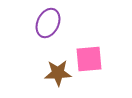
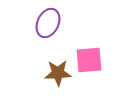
pink square: moved 1 px down
